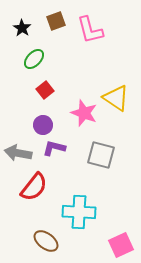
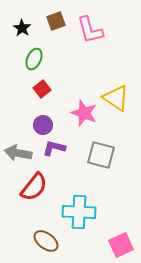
green ellipse: rotated 20 degrees counterclockwise
red square: moved 3 px left, 1 px up
